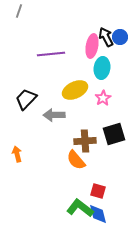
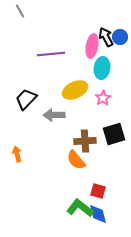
gray line: moved 1 px right; rotated 48 degrees counterclockwise
